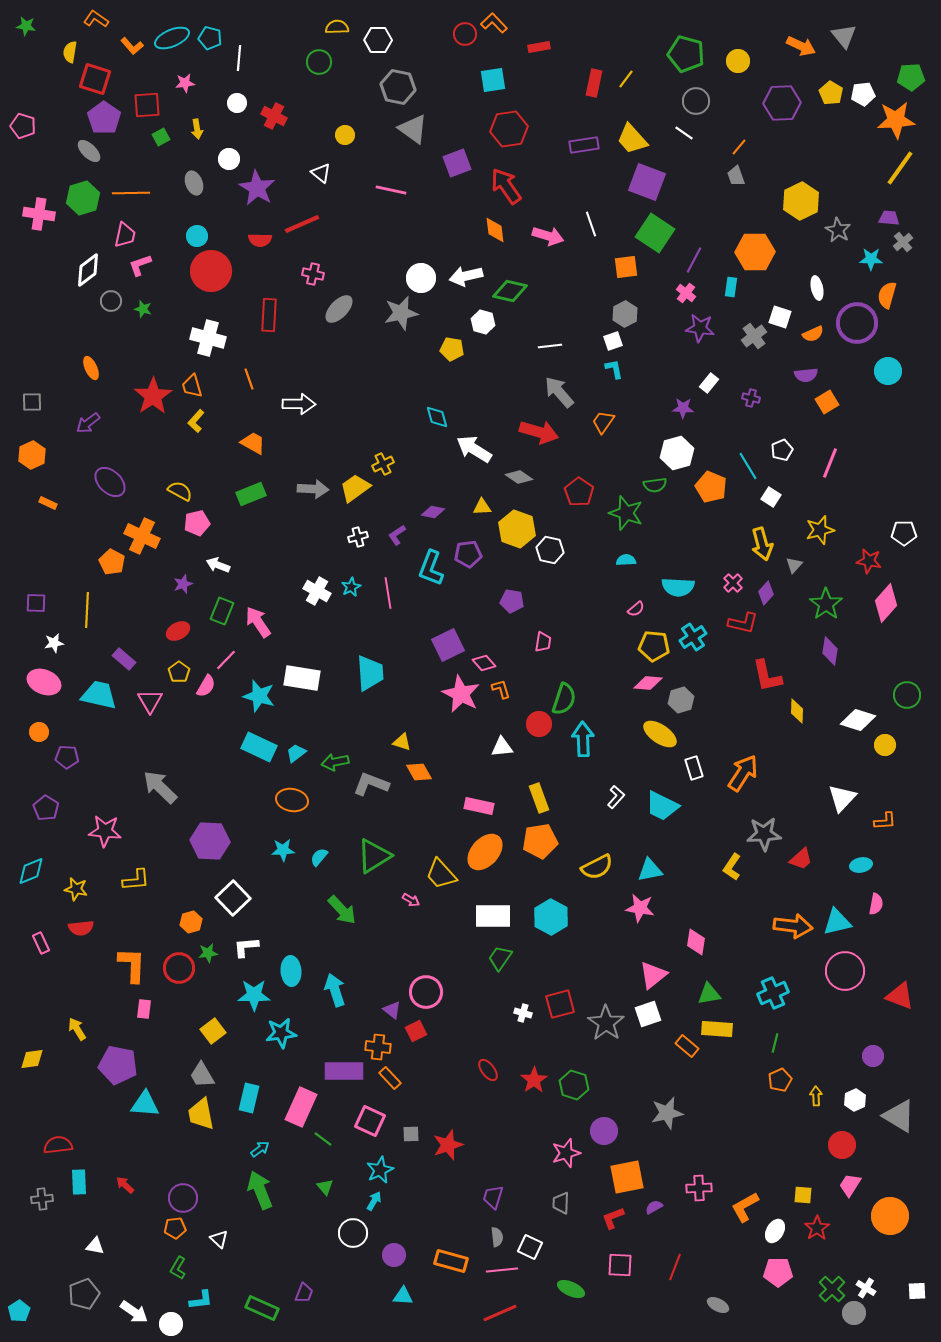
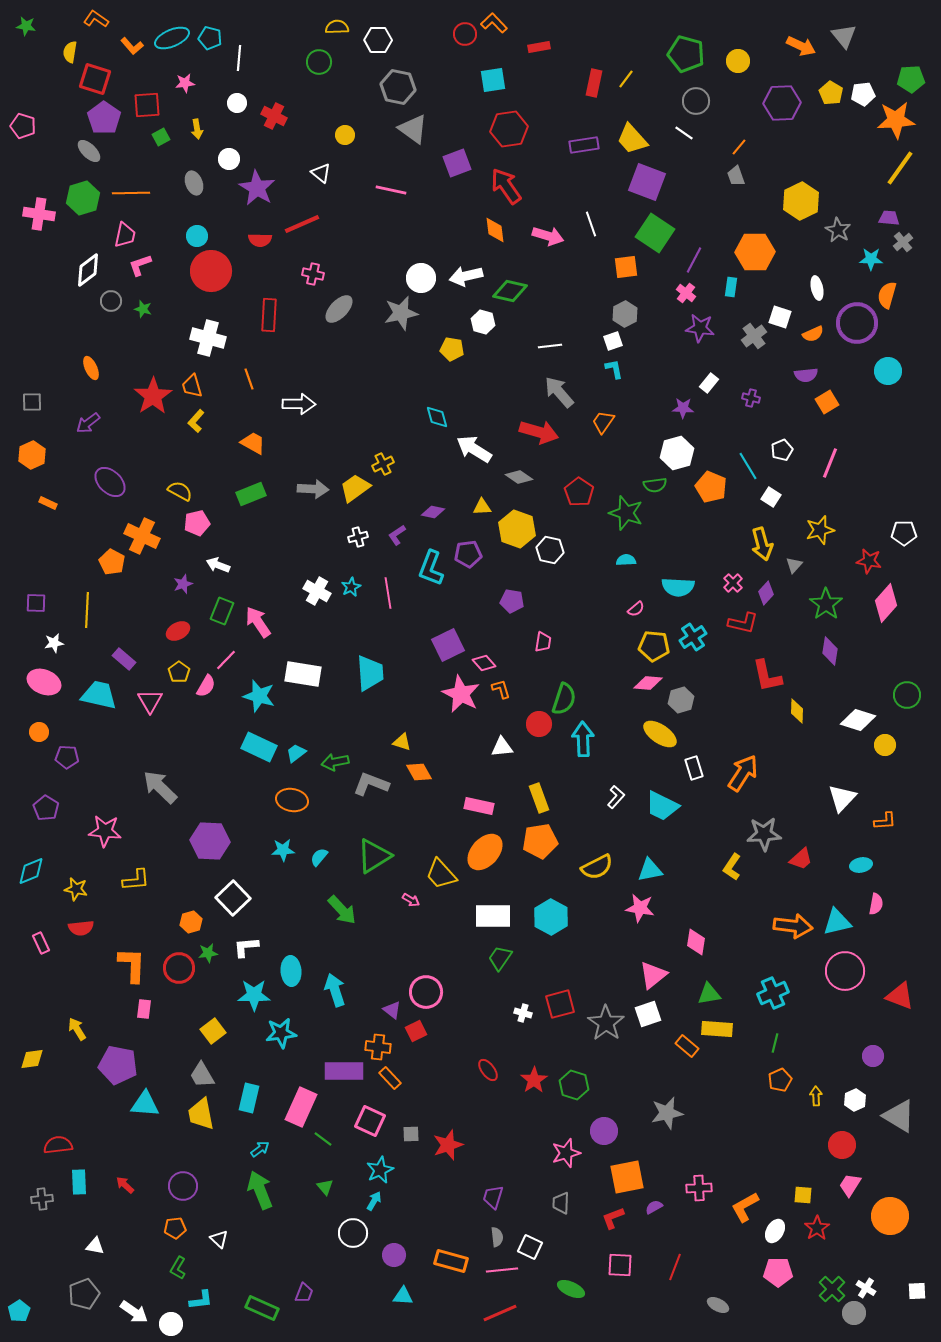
green pentagon at (911, 77): moved 2 px down
white rectangle at (302, 678): moved 1 px right, 4 px up
purple circle at (183, 1198): moved 12 px up
